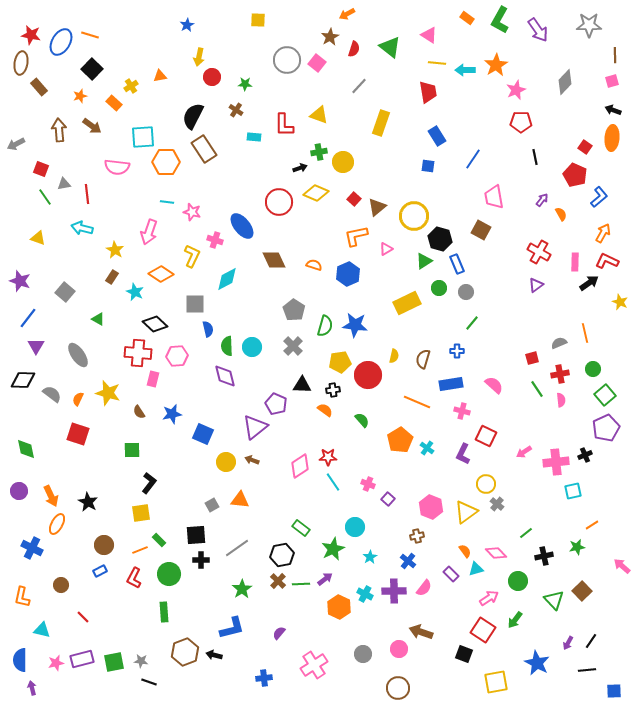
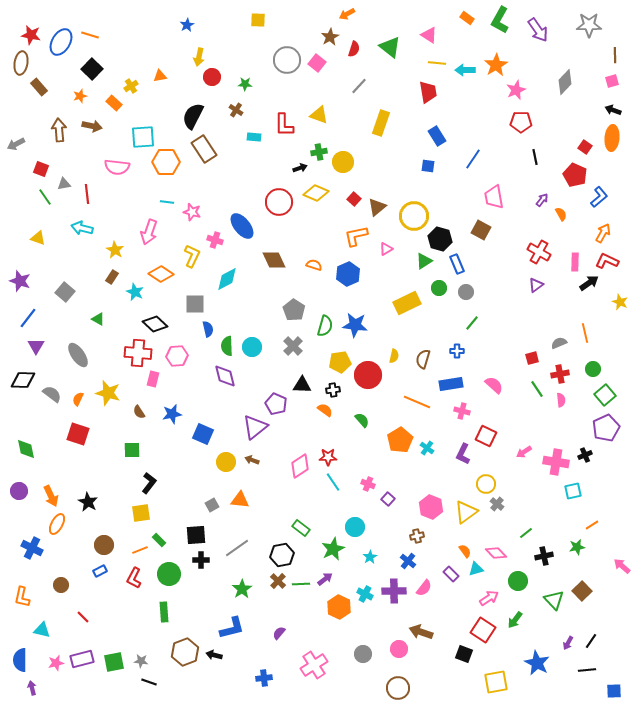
brown arrow at (92, 126): rotated 24 degrees counterclockwise
pink cross at (556, 462): rotated 15 degrees clockwise
